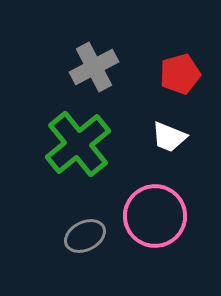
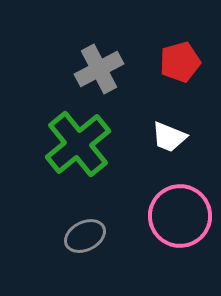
gray cross: moved 5 px right, 2 px down
red pentagon: moved 12 px up
pink circle: moved 25 px right
